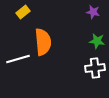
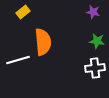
white line: moved 1 px down
